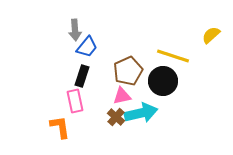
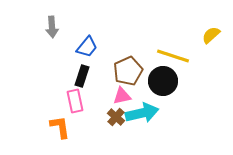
gray arrow: moved 23 px left, 3 px up
cyan arrow: moved 1 px right
